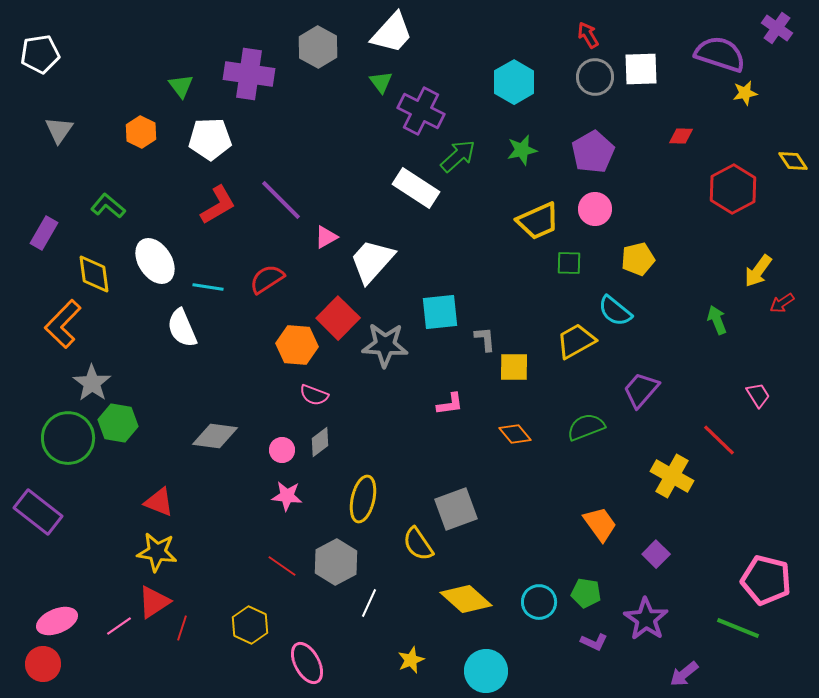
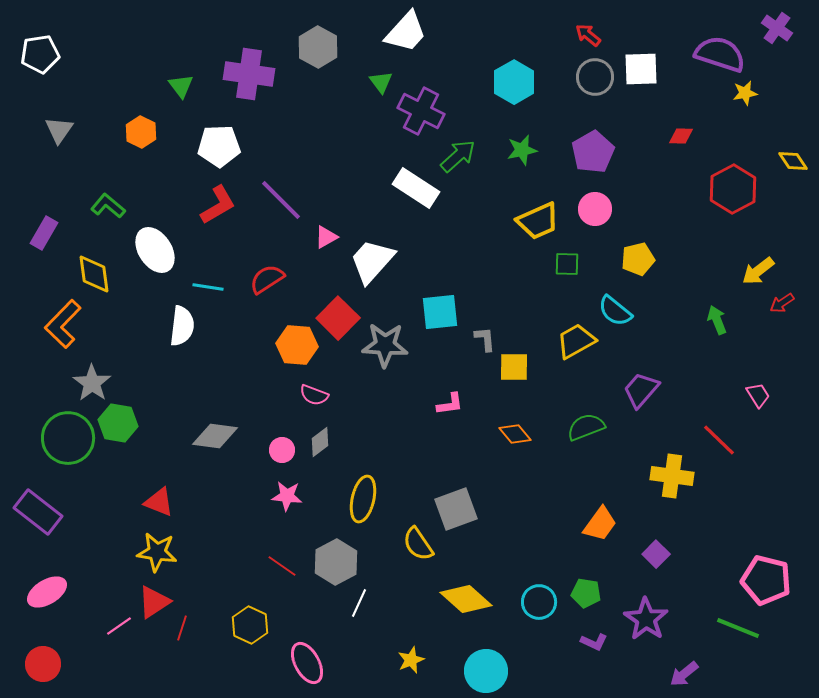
white trapezoid at (392, 33): moved 14 px right, 1 px up
red arrow at (588, 35): rotated 20 degrees counterclockwise
white pentagon at (210, 139): moved 9 px right, 7 px down
white ellipse at (155, 261): moved 11 px up
green square at (569, 263): moved 2 px left, 1 px down
yellow arrow at (758, 271): rotated 16 degrees clockwise
white semicircle at (182, 328): moved 2 px up; rotated 150 degrees counterclockwise
yellow cross at (672, 476): rotated 21 degrees counterclockwise
orange trapezoid at (600, 524): rotated 72 degrees clockwise
white line at (369, 603): moved 10 px left
pink ellipse at (57, 621): moved 10 px left, 29 px up; rotated 9 degrees counterclockwise
